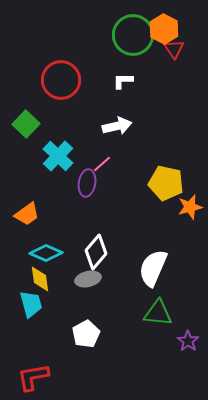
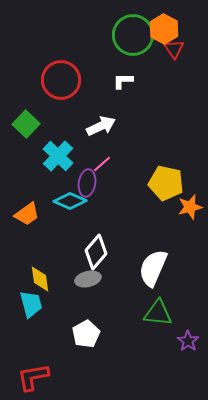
white arrow: moved 16 px left; rotated 12 degrees counterclockwise
cyan diamond: moved 24 px right, 52 px up
